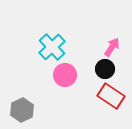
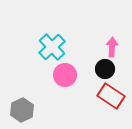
pink arrow: rotated 30 degrees counterclockwise
